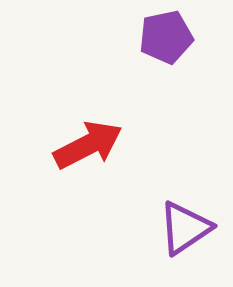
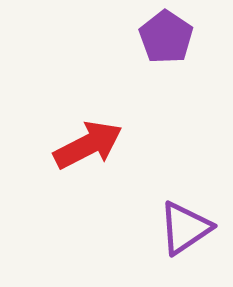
purple pentagon: rotated 26 degrees counterclockwise
